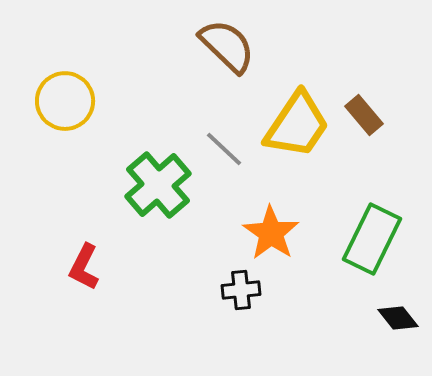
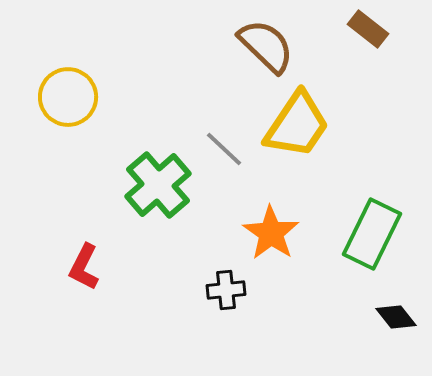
brown semicircle: moved 39 px right
yellow circle: moved 3 px right, 4 px up
brown rectangle: moved 4 px right, 86 px up; rotated 12 degrees counterclockwise
green rectangle: moved 5 px up
black cross: moved 15 px left
black diamond: moved 2 px left, 1 px up
